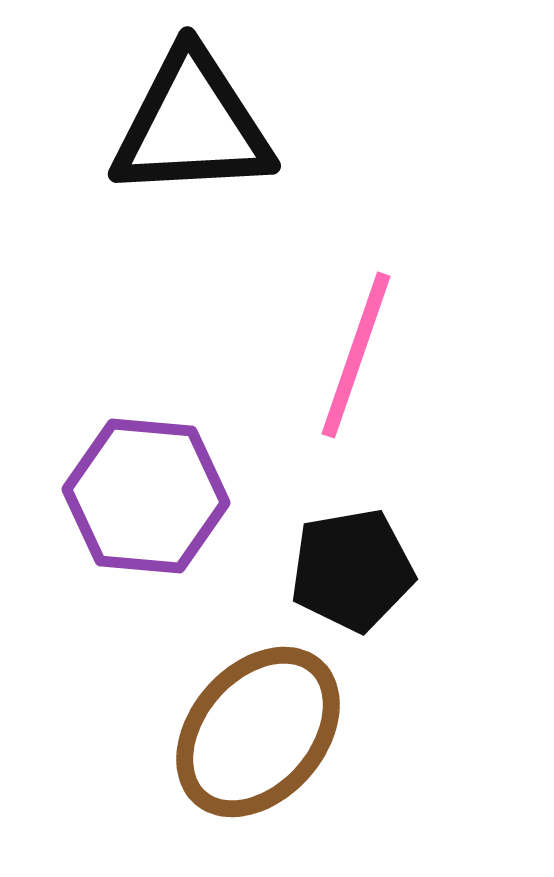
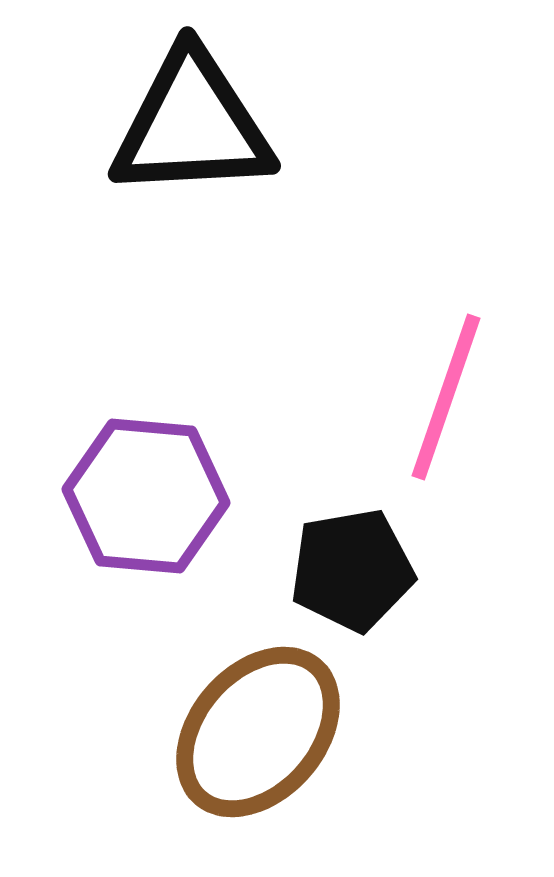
pink line: moved 90 px right, 42 px down
